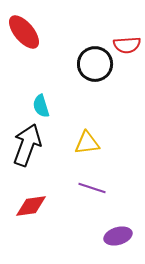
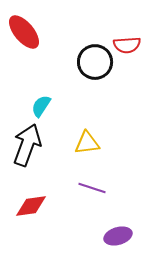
black circle: moved 2 px up
cyan semicircle: rotated 50 degrees clockwise
